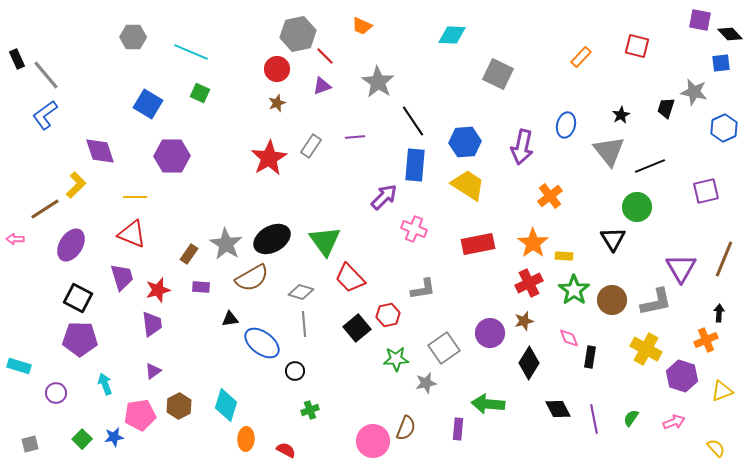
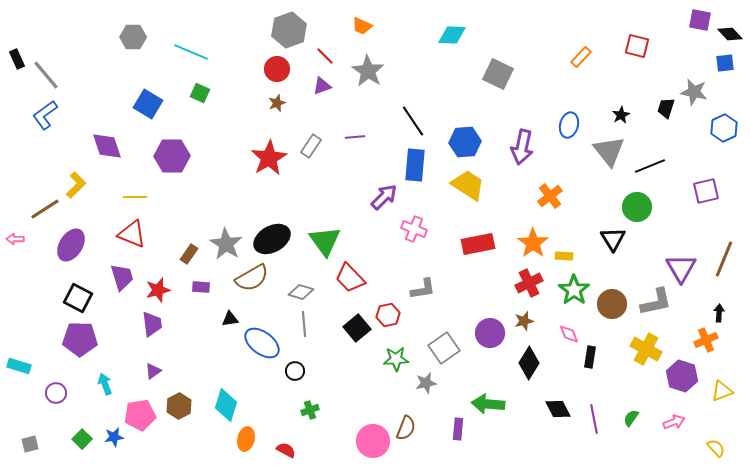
gray hexagon at (298, 34): moved 9 px left, 4 px up; rotated 8 degrees counterclockwise
blue square at (721, 63): moved 4 px right
gray star at (378, 82): moved 10 px left, 11 px up
blue ellipse at (566, 125): moved 3 px right
purple diamond at (100, 151): moved 7 px right, 5 px up
brown circle at (612, 300): moved 4 px down
pink diamond at (569, 338): moved 4 px up
orange ellipse at (246, 439): rotated 10 degrees clockwise
